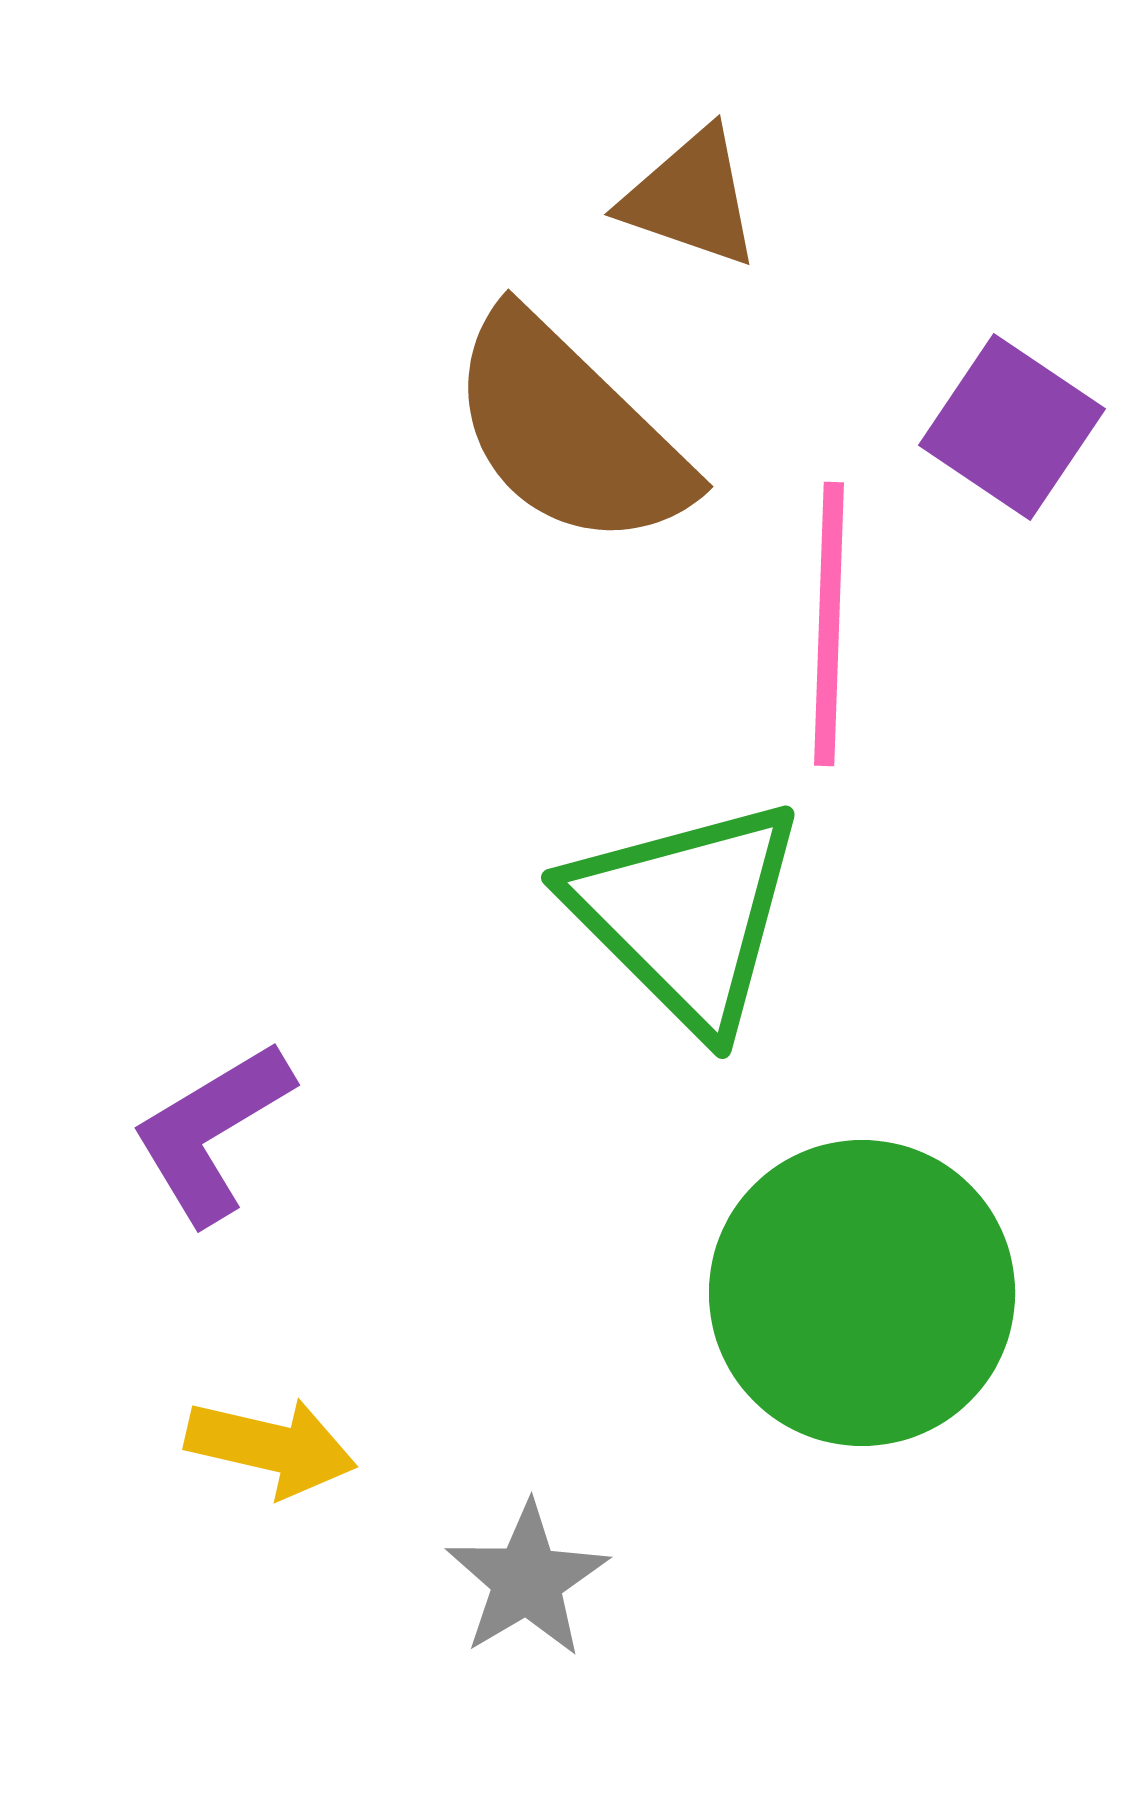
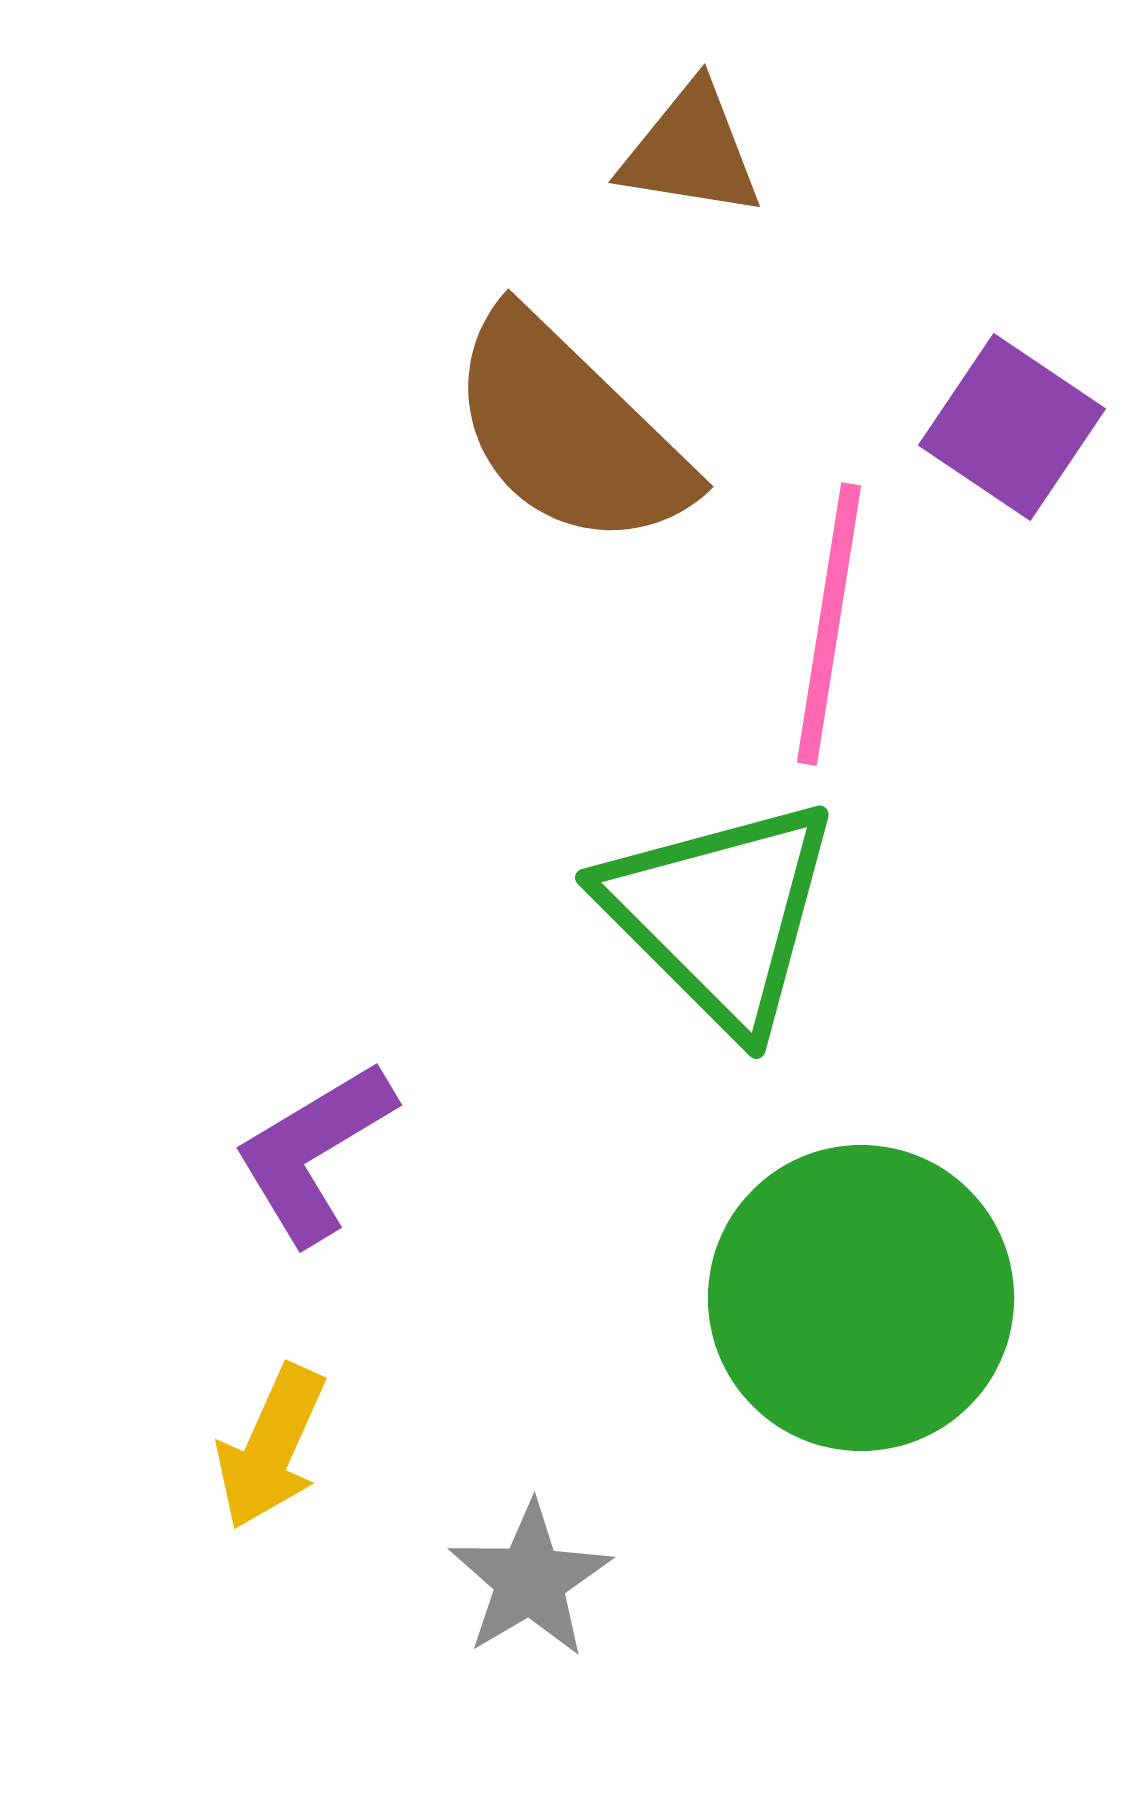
brown triangle: moved 47 px up; rotated 10 degrees counterclockwise
pink line: rotated 7 degrees clockwise
green triangle: moved 34 px right
purple L-shape: moved 102 px right, 20 px down
green circle: moved 1 px left, 5 px down
yellow arrow: rotated 101 degrees clockwise
gray star: moved 3 px right
